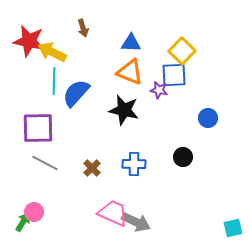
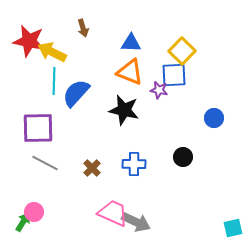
blue circle: moved 6 px right
